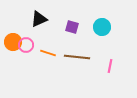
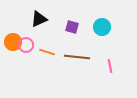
orange line: moved 1 px left, 1 px up
pink line: rotated 24 degrees counterclockwise
